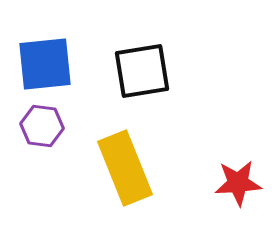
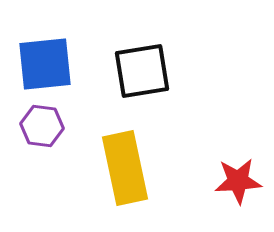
yellow rectangle: rotated 10 degrees clockwise
red star: moved 2 px up
